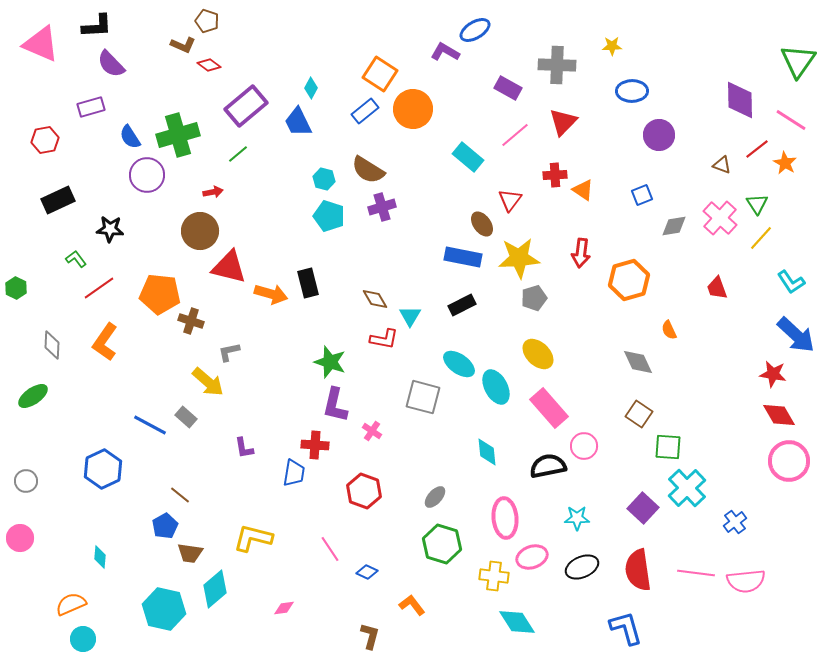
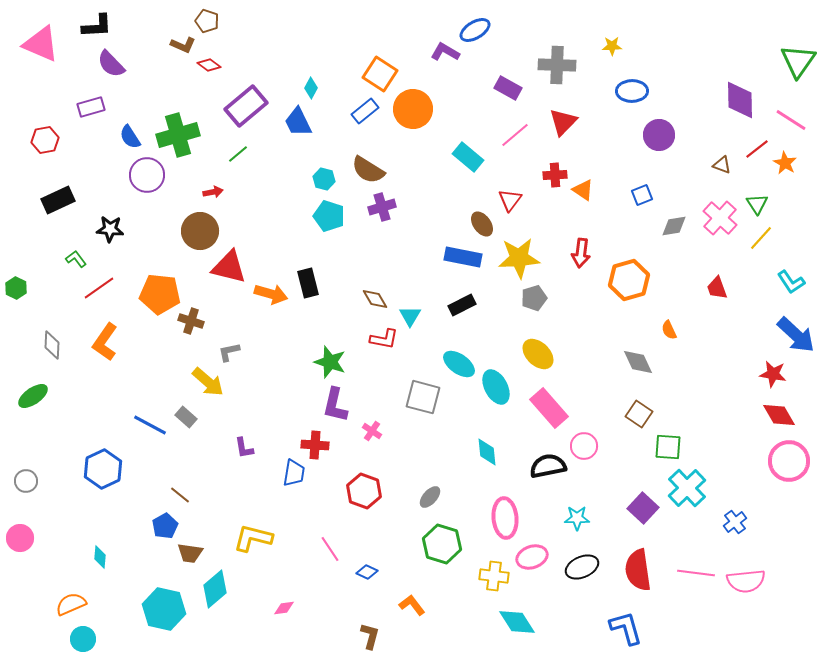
gray ellipse at (435, 497): moved 5 px left
